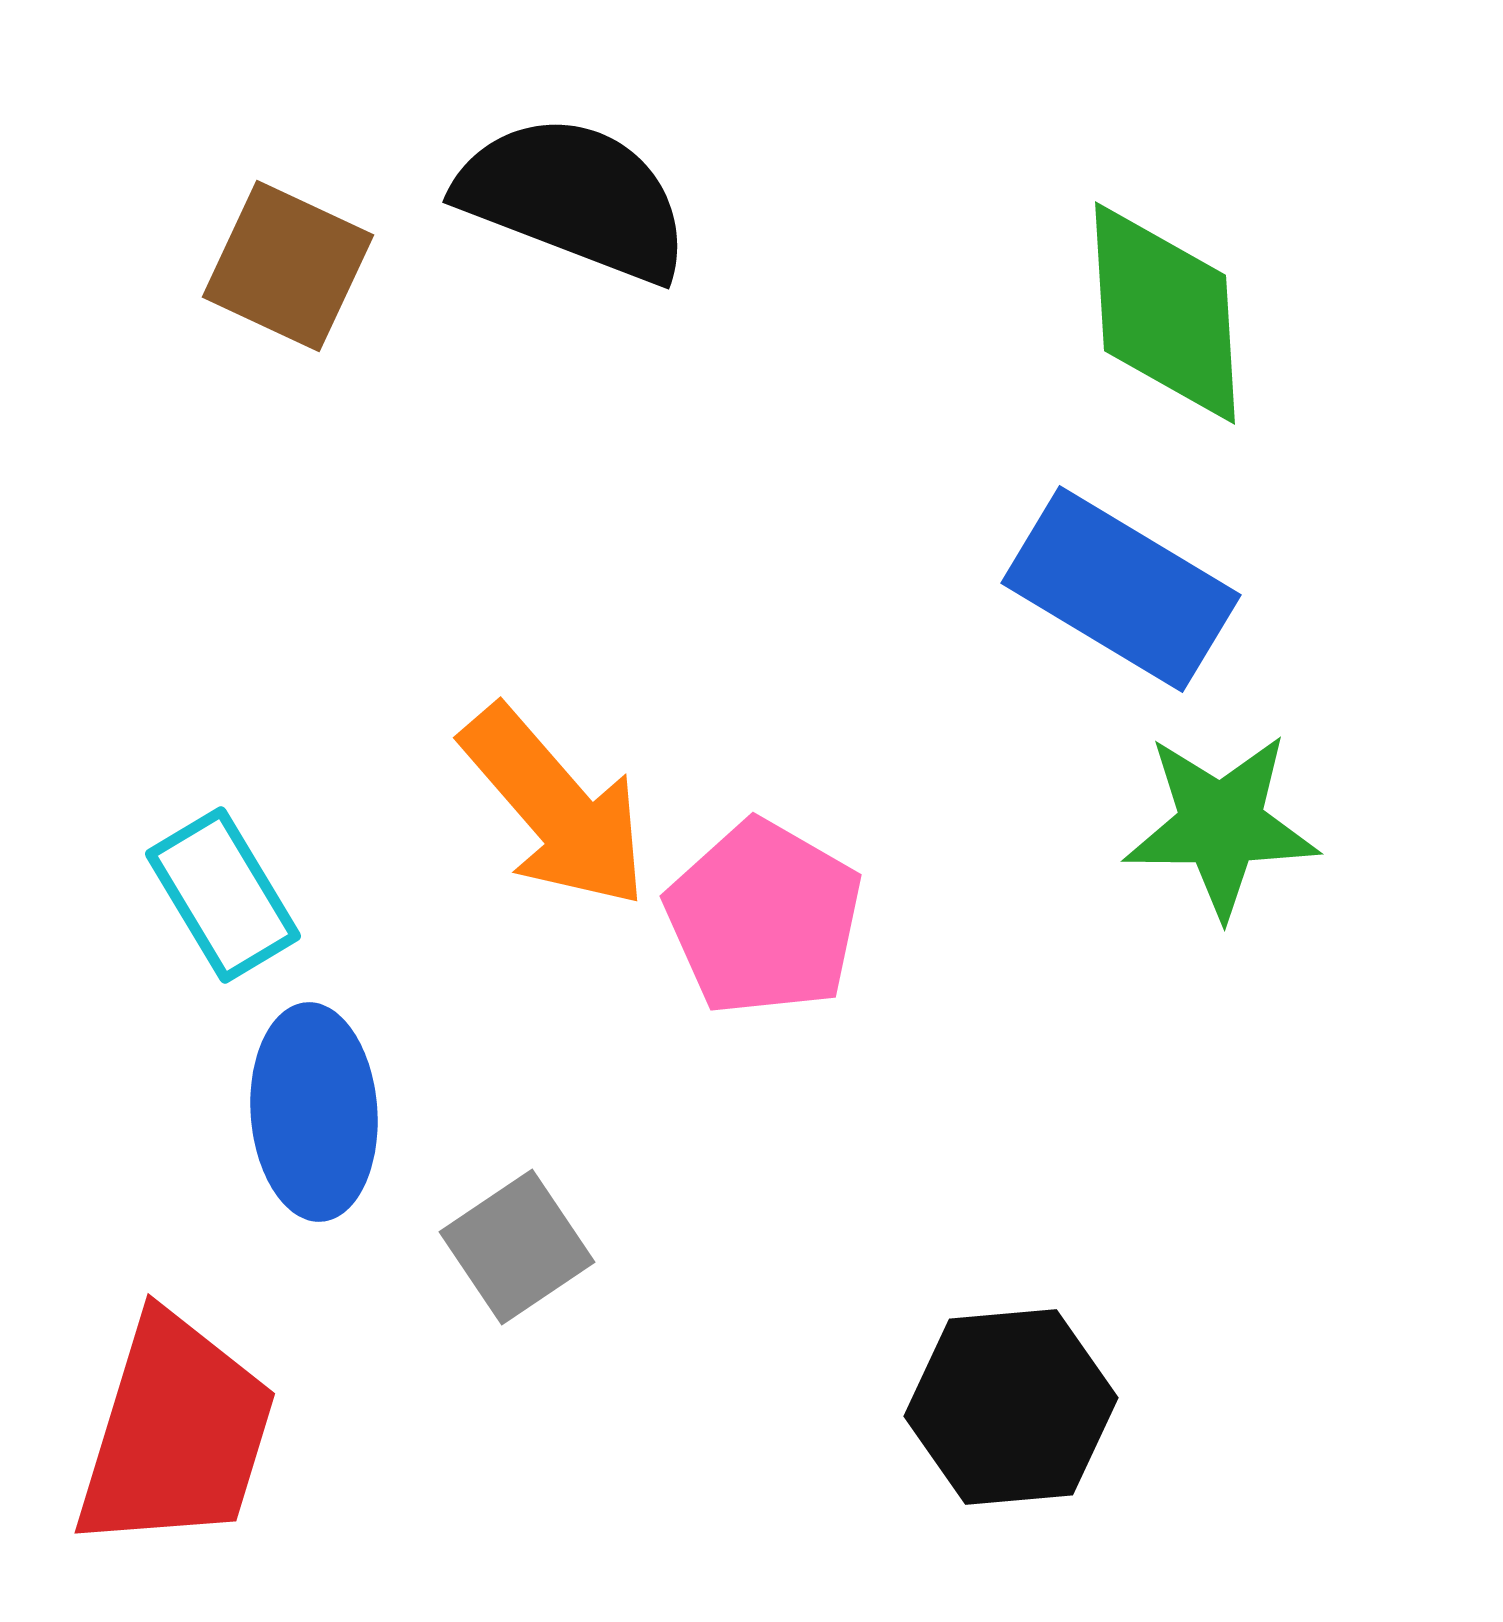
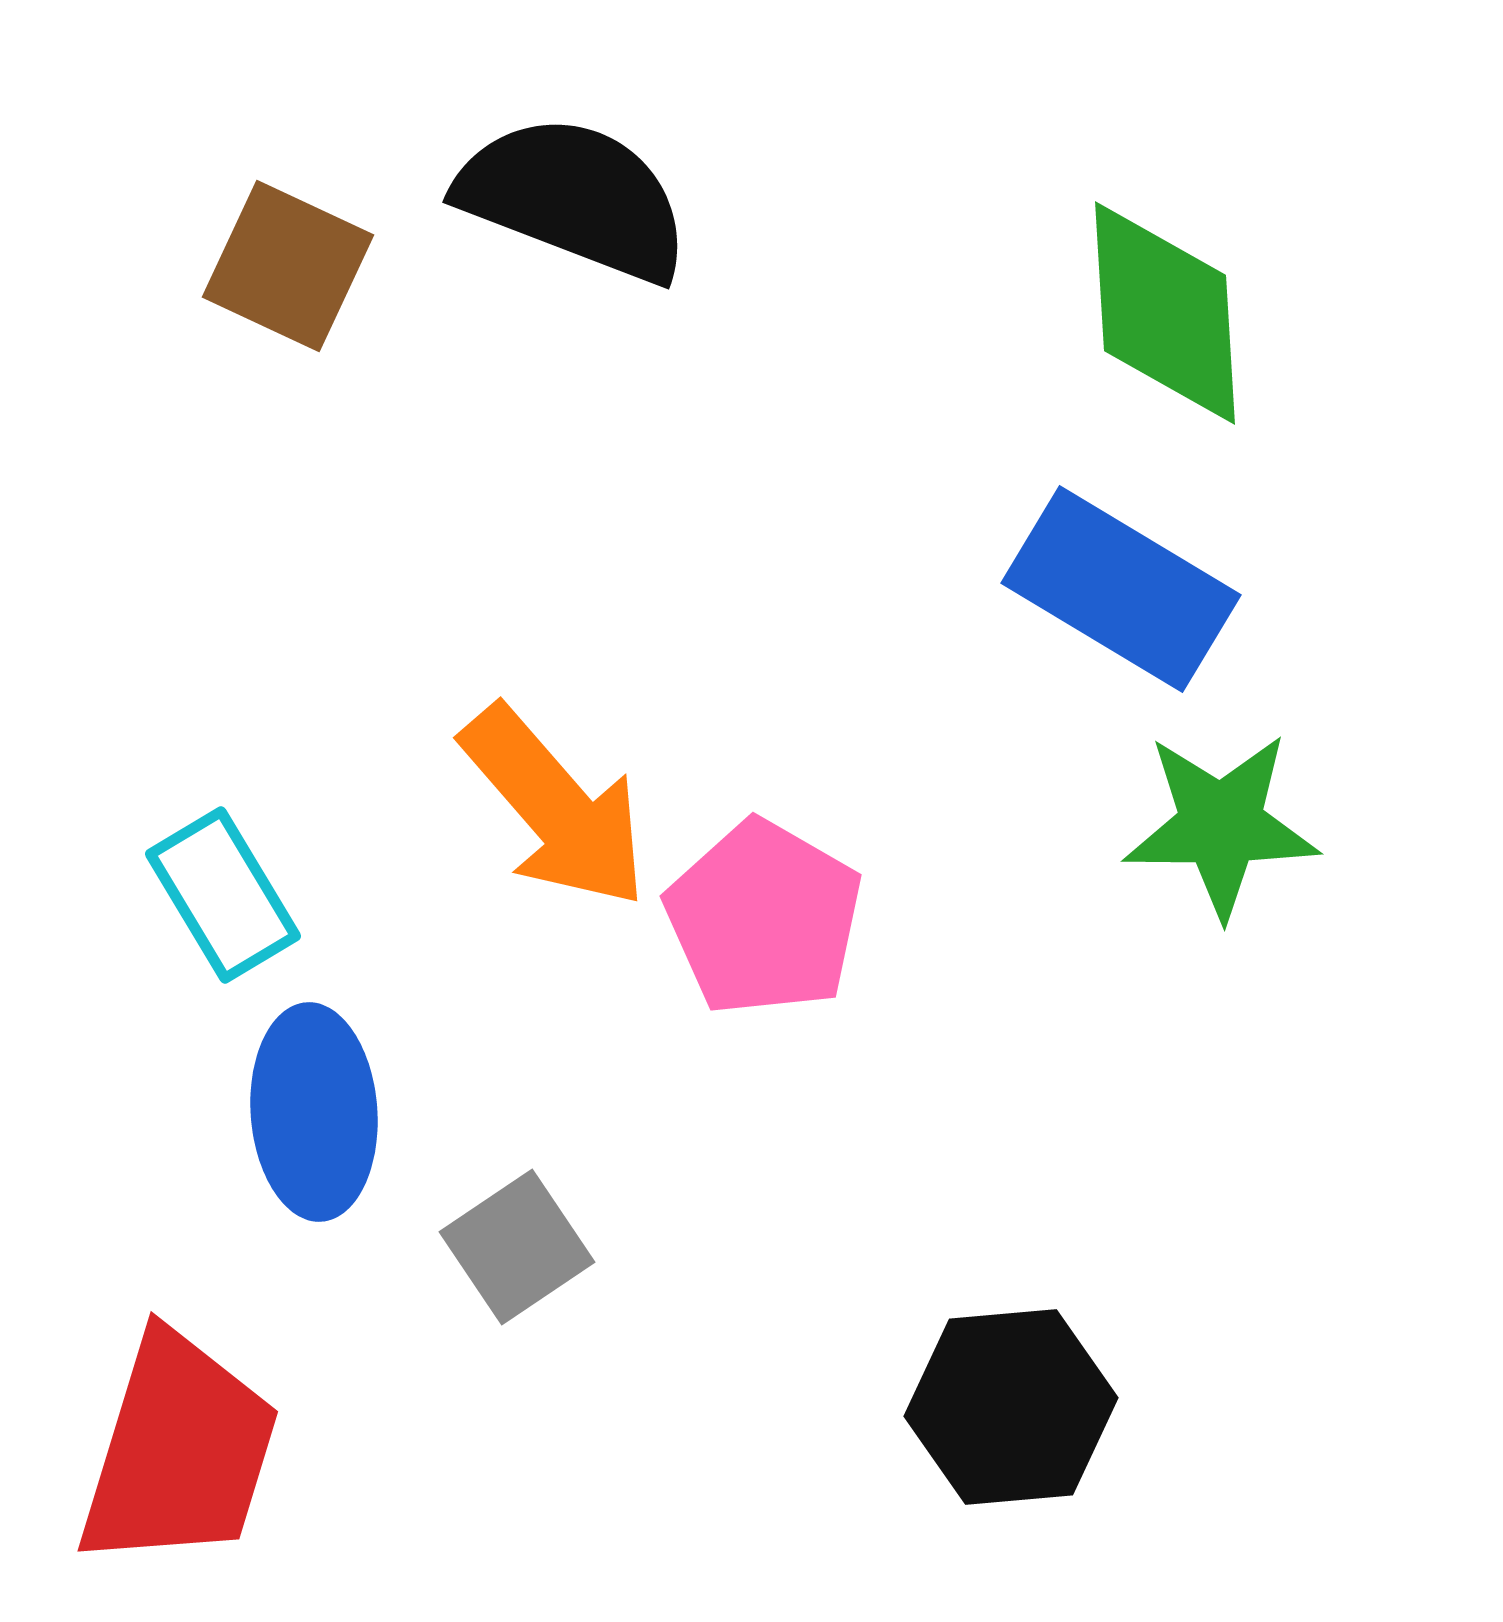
red trapezoid: moved 3 px right, 18 px down
